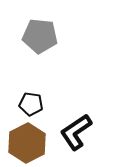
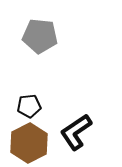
black pentagon: moved 2 px left, 2 px down; rotated 15 degrees counterclockwise
brown hexagon: moved 2 px right
